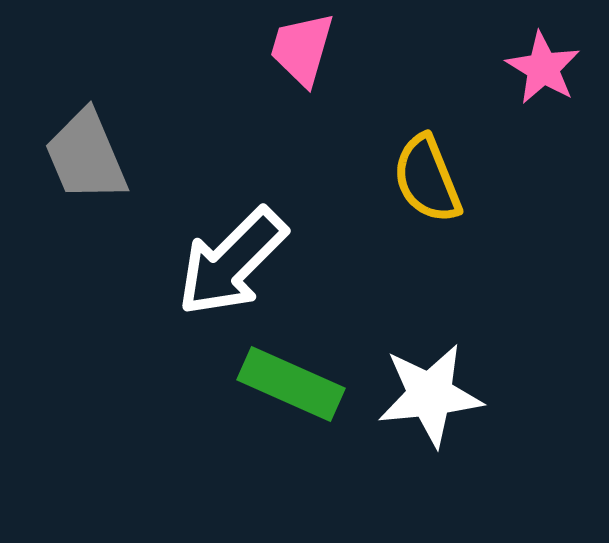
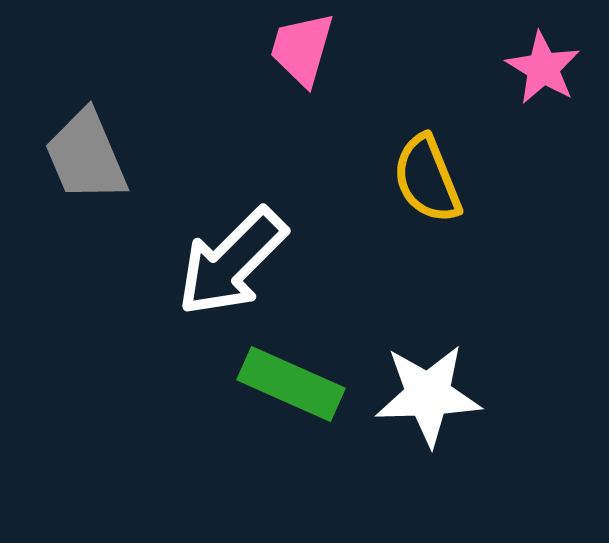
white star: moved 2 px left; rotated 4 degrees clockwise
